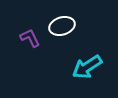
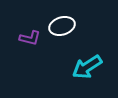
purple L-shape: rotated 130 degrees clockwise
